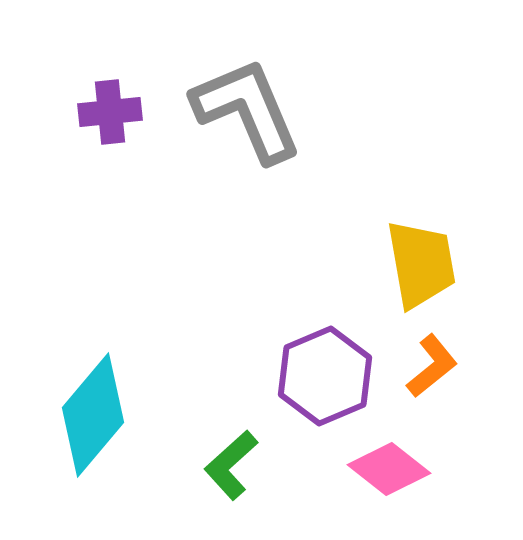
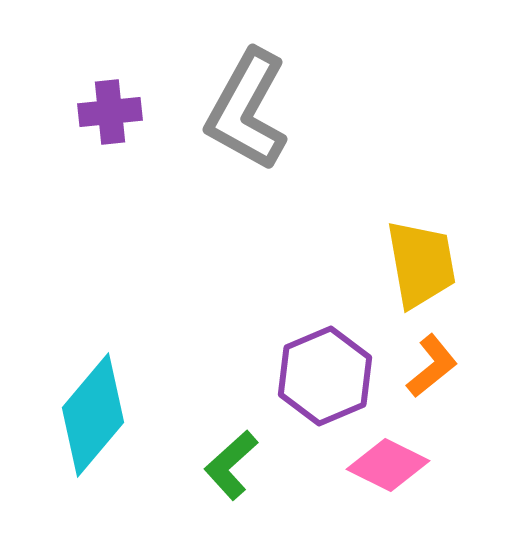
gray L-shape: rotated 128 degrees counterclockwise
pink diamond: moved 1 px left, 4 px up; rotated 12 degrees counterclockwise
